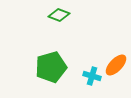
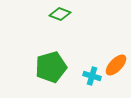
green diamond: moved 1 px right, 1 px up
